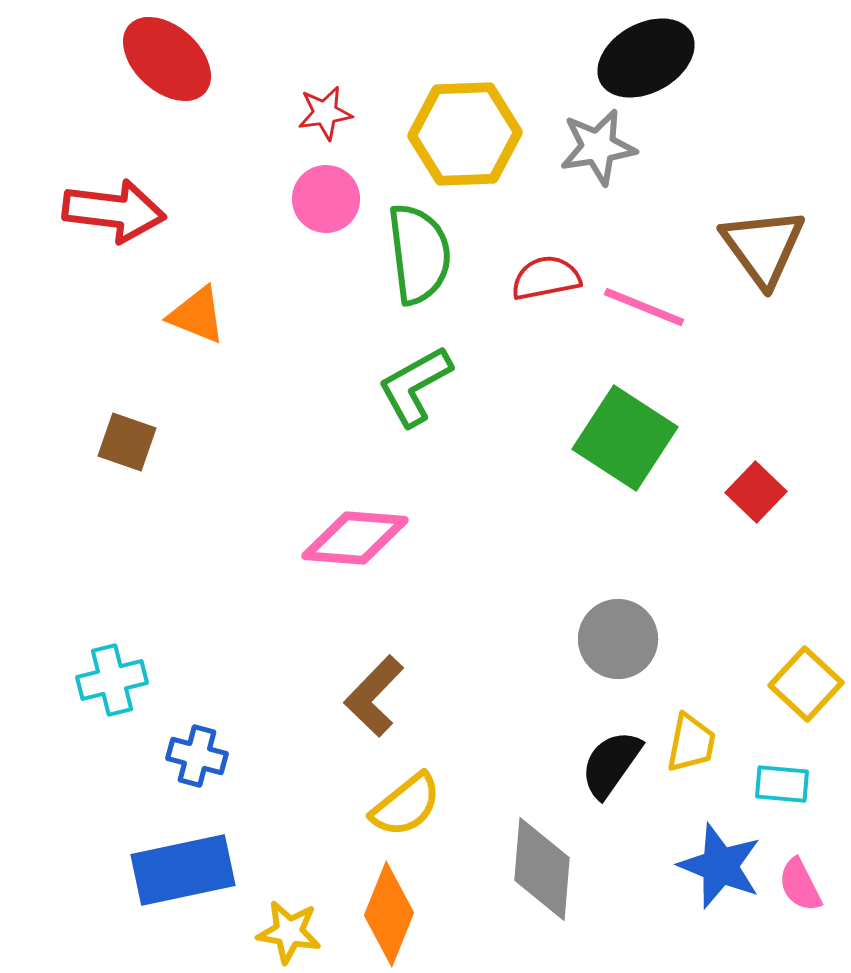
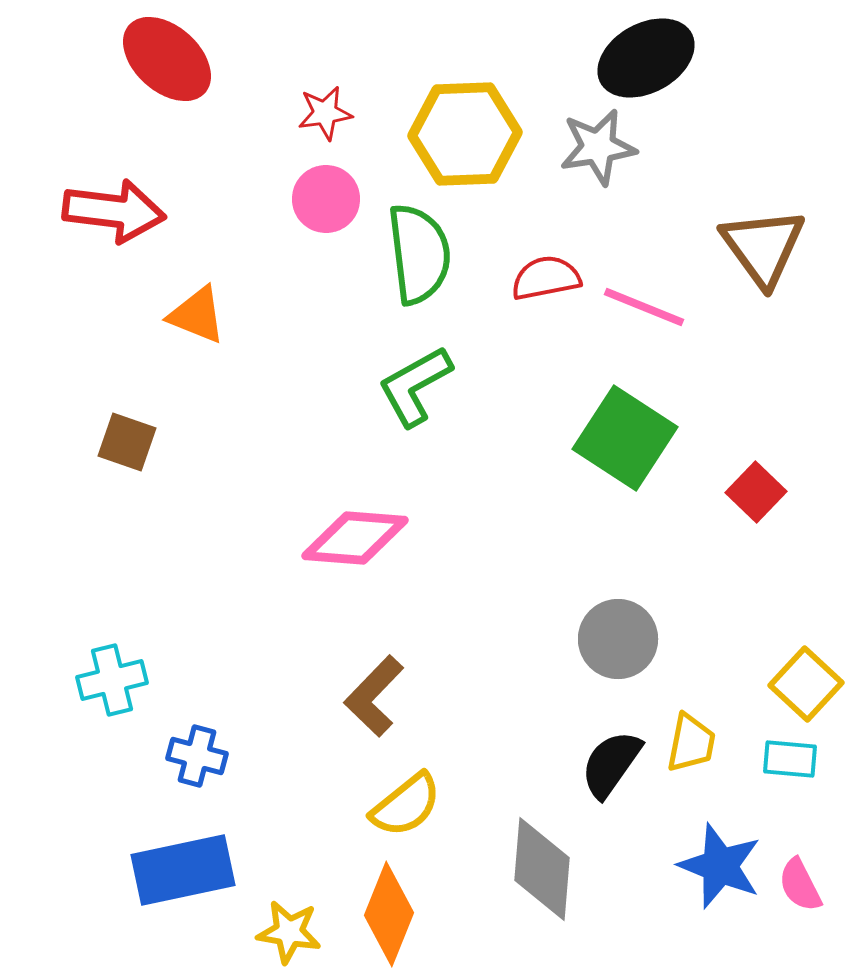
cyan rectangle: moved 8 px right, 25 px up
